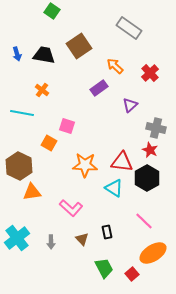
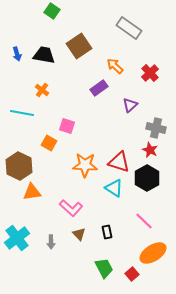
red triangle: moved 3 px left; rotated 10 degrees clockwise
brown triangle: moved 3 px left, 5 px up
